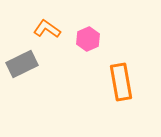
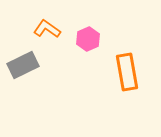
gray rectangle: moved 1 px right, 1 px down
orange rectangle: moved 6 px right, 10 px up
